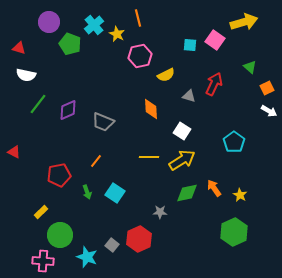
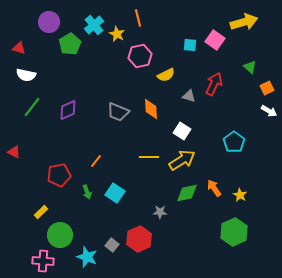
green pentagon at (70, 44): rotated 20 degrees clockwise
green line at (38, 104): moved 6 px left, 3 px down
gray trapezoid at (103, 122): moved 15 px right, 10 px up
